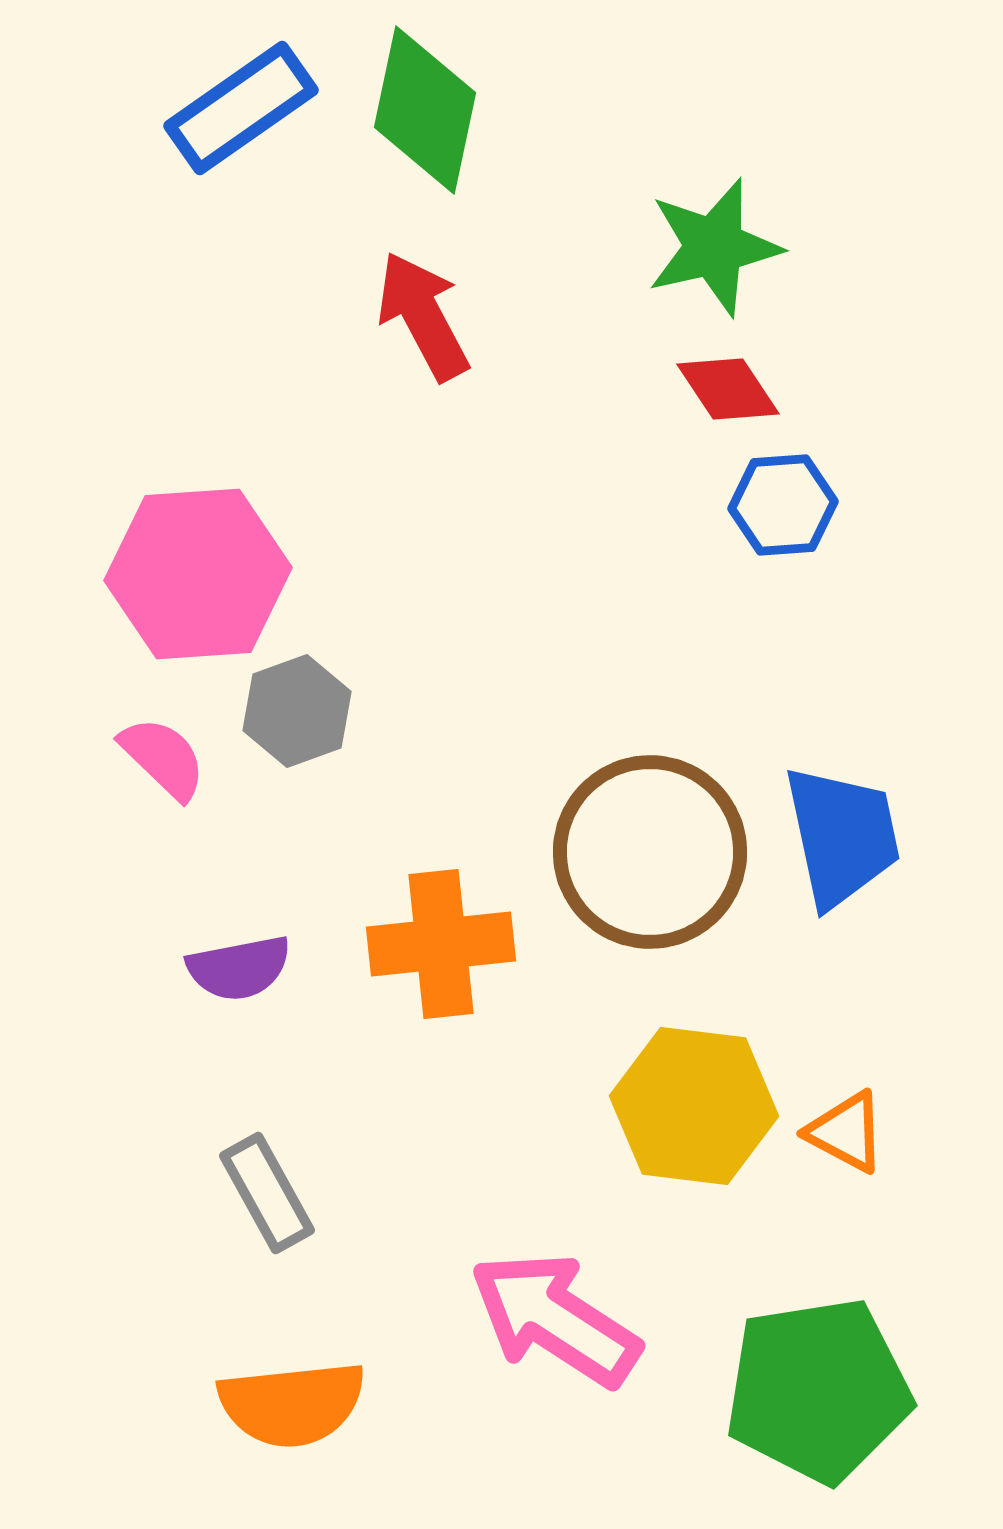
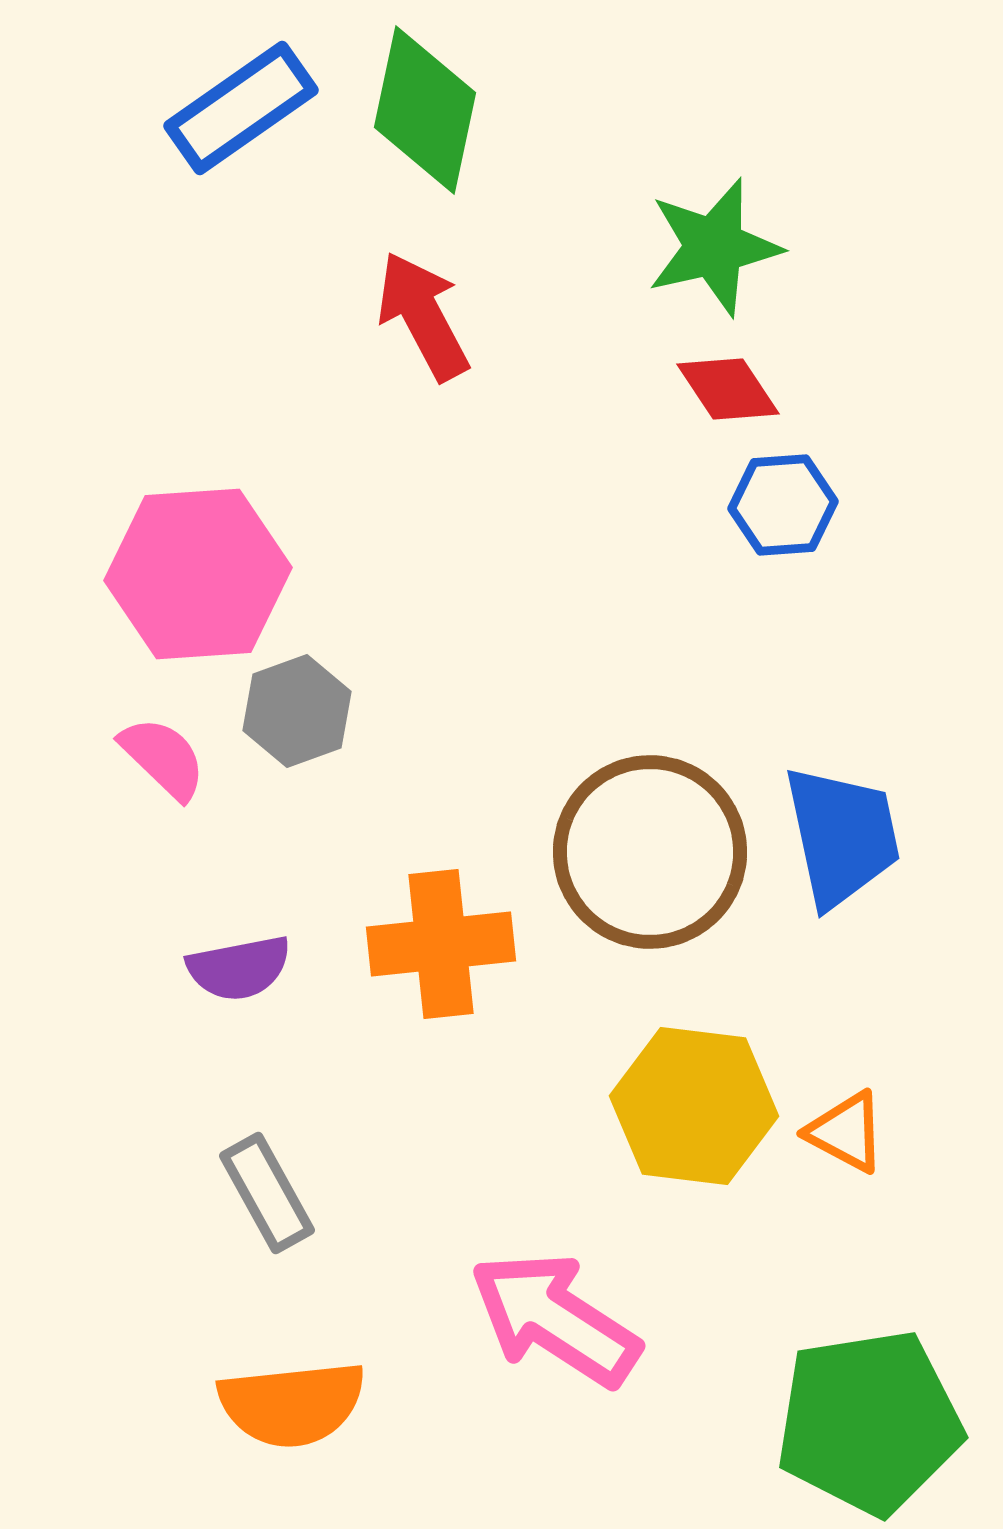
green pentagon: moved 51 px right, 32 px down
